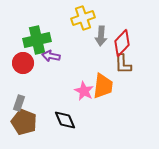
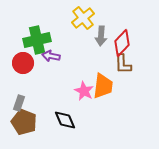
yellow cross: rotated 20 degrees counterclockwise
